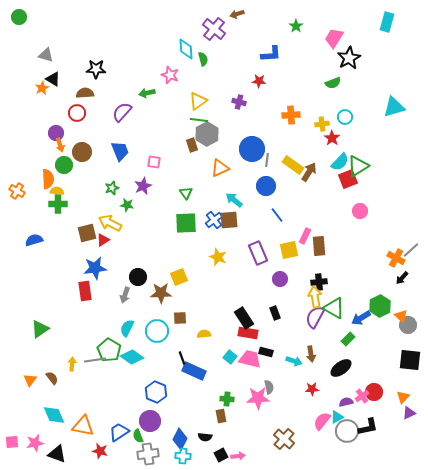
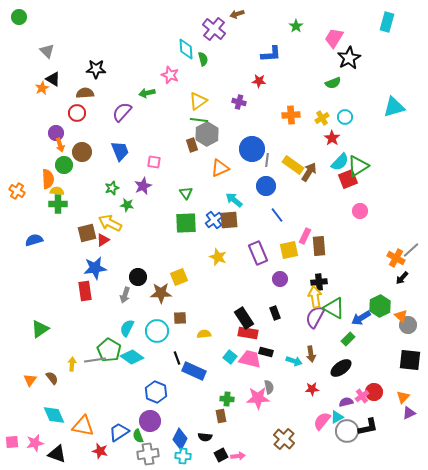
gray triangle at (46, 55): moved 1 px right, 4 px up; rotated 28 degrees clockwise
yellow cross at (322, 124): moved 6 px up; rotated 24 degrees counterclockwise
black line at (182, 358): moved 5 px left
